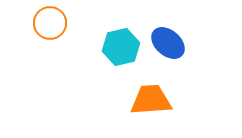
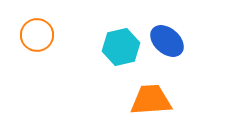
orange circle: moved 13 px left, 12 px down
blue ellipse: moved 1 px left, 2 px up
